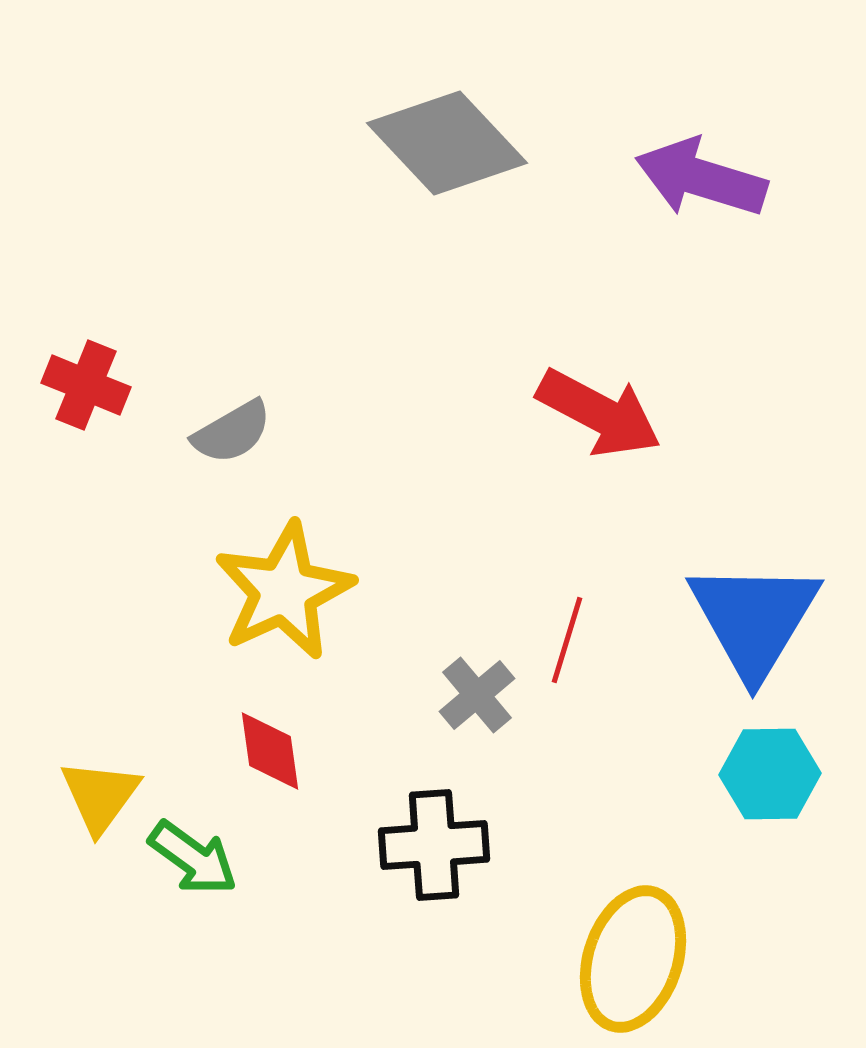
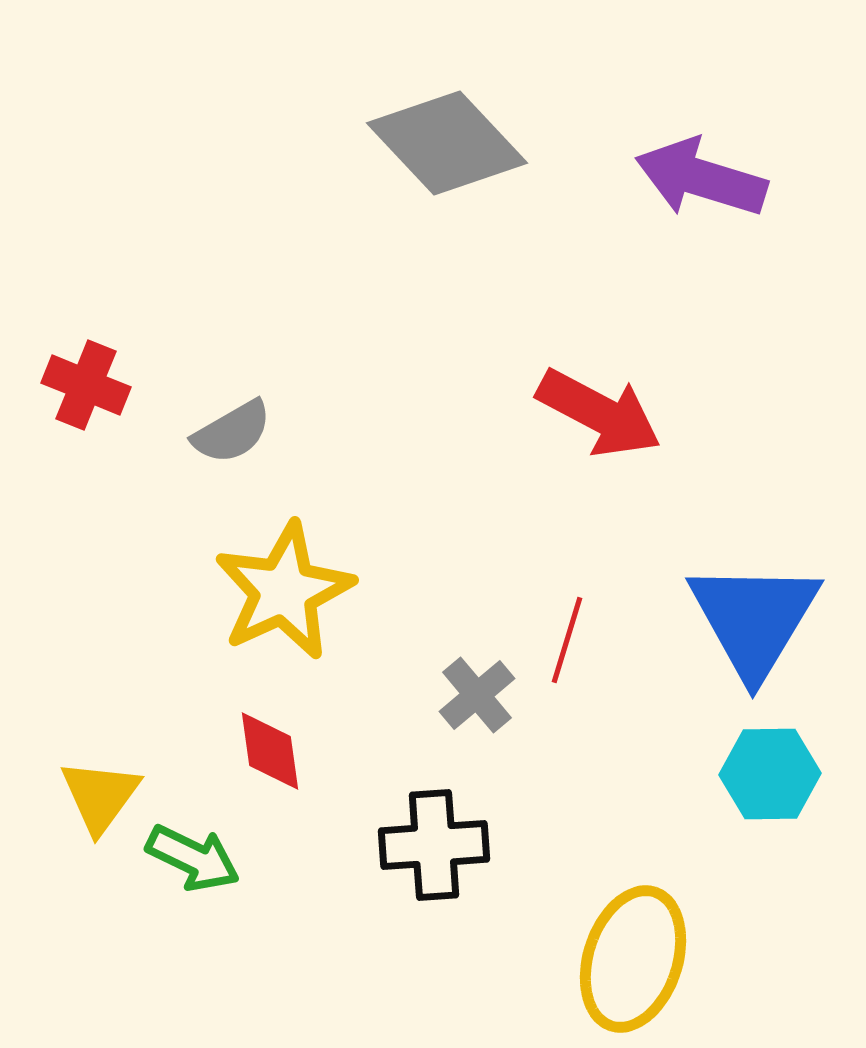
green arrow: rotated 10 degrees counterclockwise
